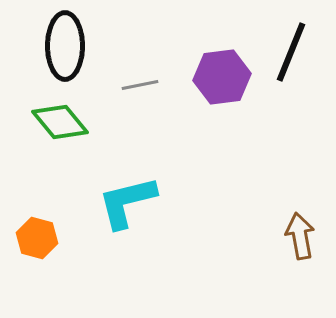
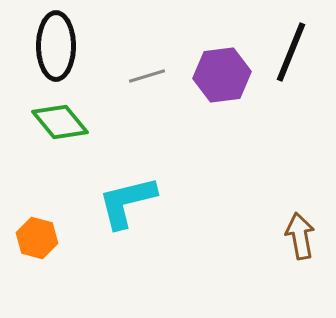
black ellipse: moved 9 px left
purple hexagon: moved 2 px up
gray line: moved 7 px right, 9 px up; rotated 6 degrees counterclockwise
